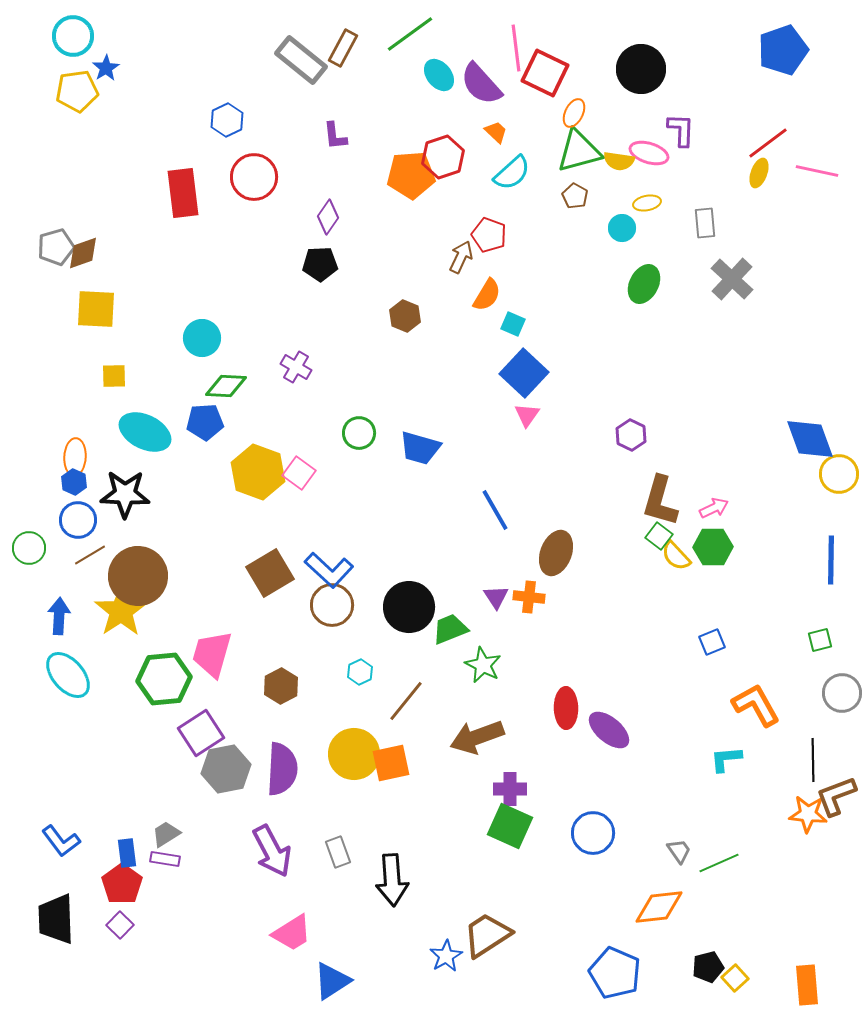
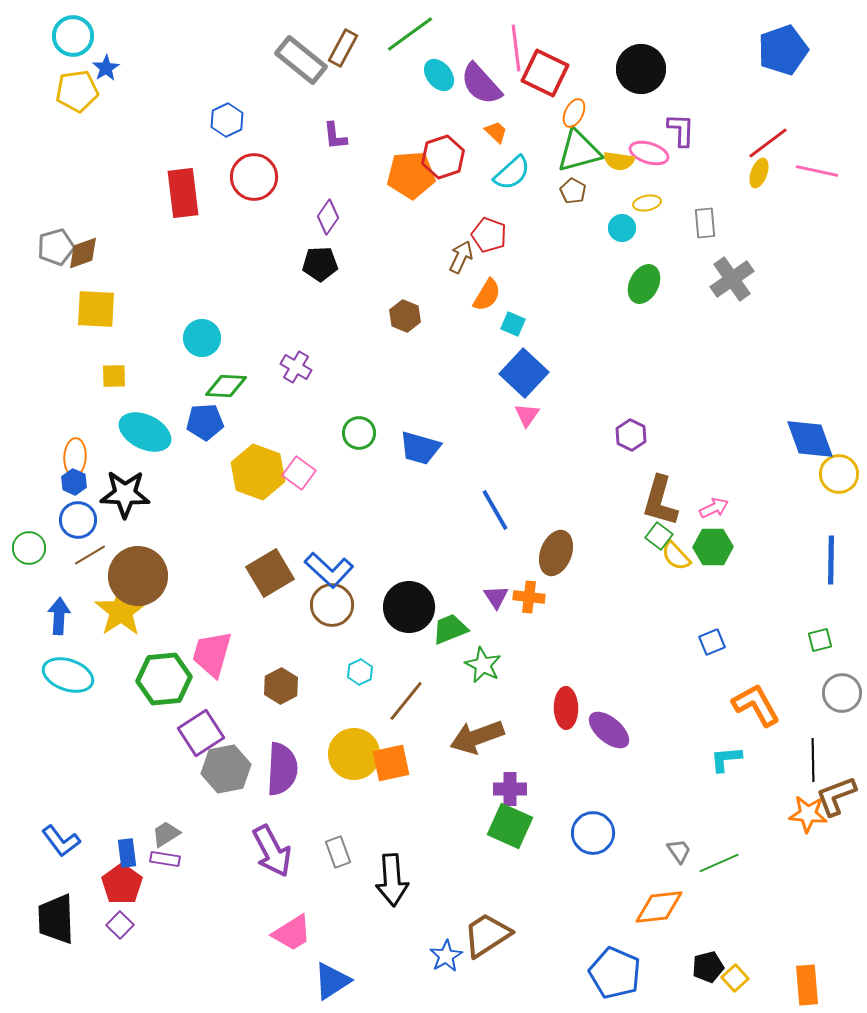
brown pentagon at (575, 196): moved 2 px left, 5 px up
gray cross at (732, 279): rotated 12 degrees clockwise
cyan ellipse at (68, 675): rotated 30 degrees counterclockwise
